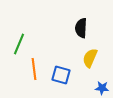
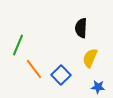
green line: moved 1 px left, 1 px down
orange line: rotated 30 degrees counterclockwise
blue square: rotated 30 degrees clockwise
blue star: moved 4 px left, 1 px up
